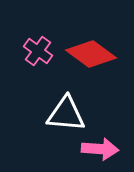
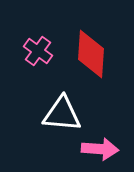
red diamond: rotated 57 degrees clockwise
white triangle: moved 4 px left
